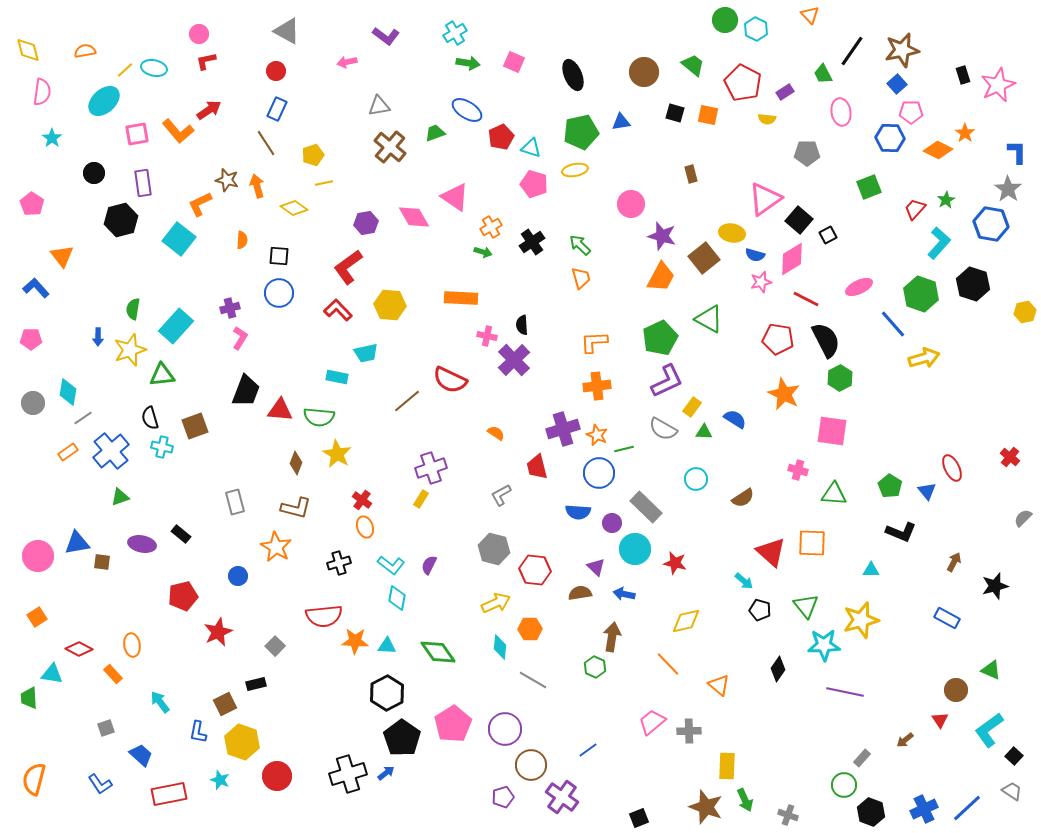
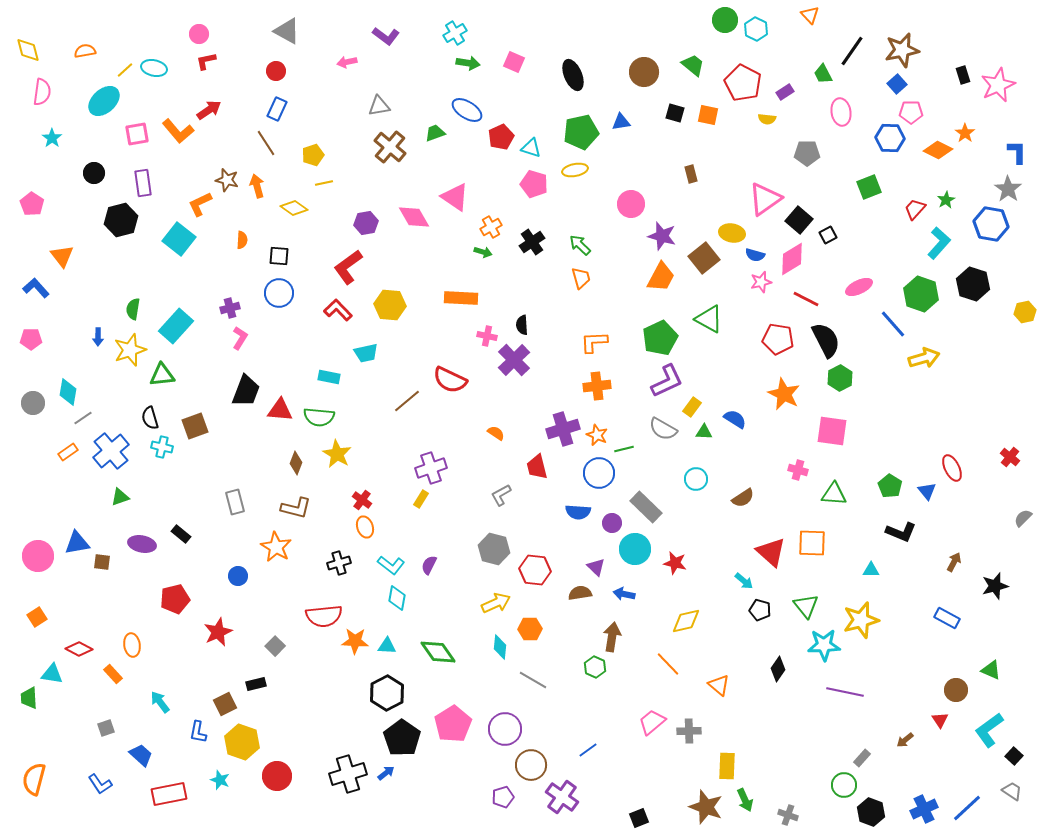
cyan rectangle at (337, 377): moved 8 px left
red pentagon at (183, 596): moved 8 px left, 3 px down
